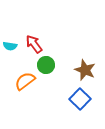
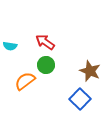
red arrow: moved 11 px right, 2 px up; rotated 18 degrees counterclockwise
brown star: moved 5 px right, 1 px down
